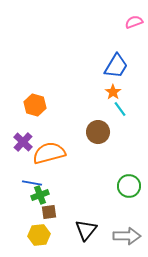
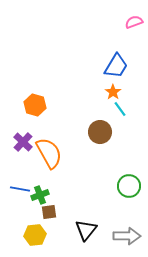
brown circle: moved 2 px right
orange semicircle: rotated 76 degrees clockwise
blue line: moved 12 px left, 6 px down
yellow hexagon: moved 4 px left
